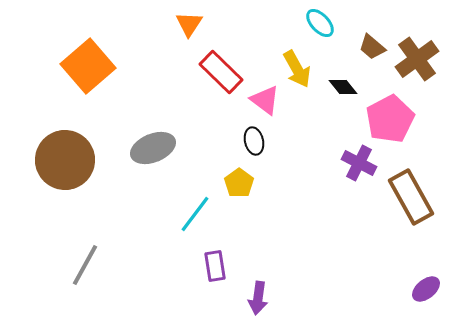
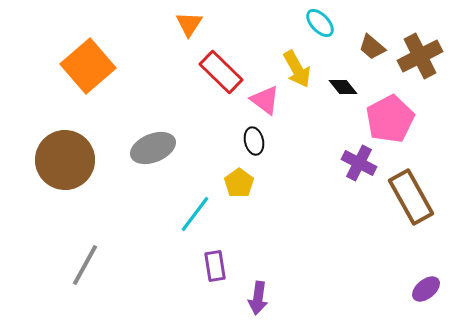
brown cross: moved 3 px right, 3 px up; rotated 9 degrees clockwise
